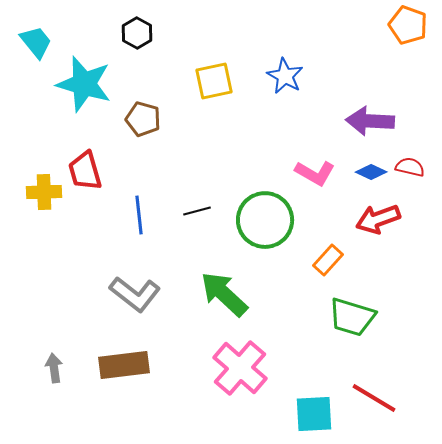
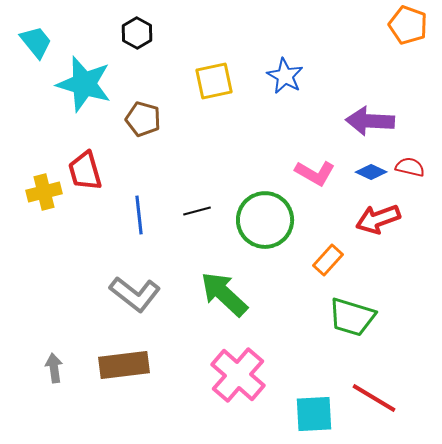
yellow cross: rotated 12 degrees counterclockwise
pink cross: moved 2 px left, 7 px down
